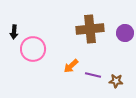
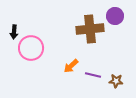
purple circle: moved 10 px left, 17 px up
pink circle: moved 2 px left, 1 px up
